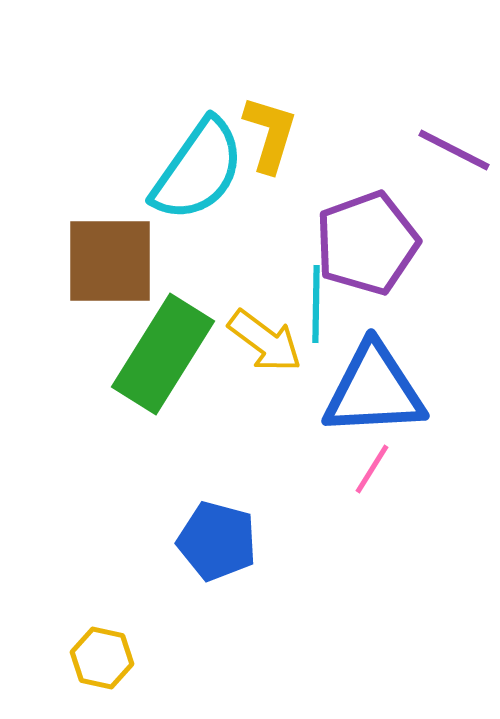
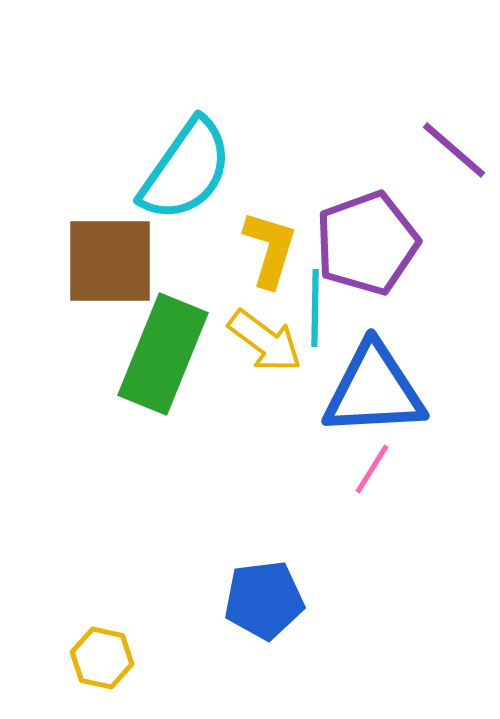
yellow L-shape: moved 115 px down
purple line: rotated 14 degrees clockwise
cyan semicircle: moved 12 px left
cyan line: moved 1 px left, 4 px down
green rectangle: rotated 10 degrees counterclockwise
blue pentagon: moved 47 px right, 59 px down; rotated 22 degrees counterclockwise
